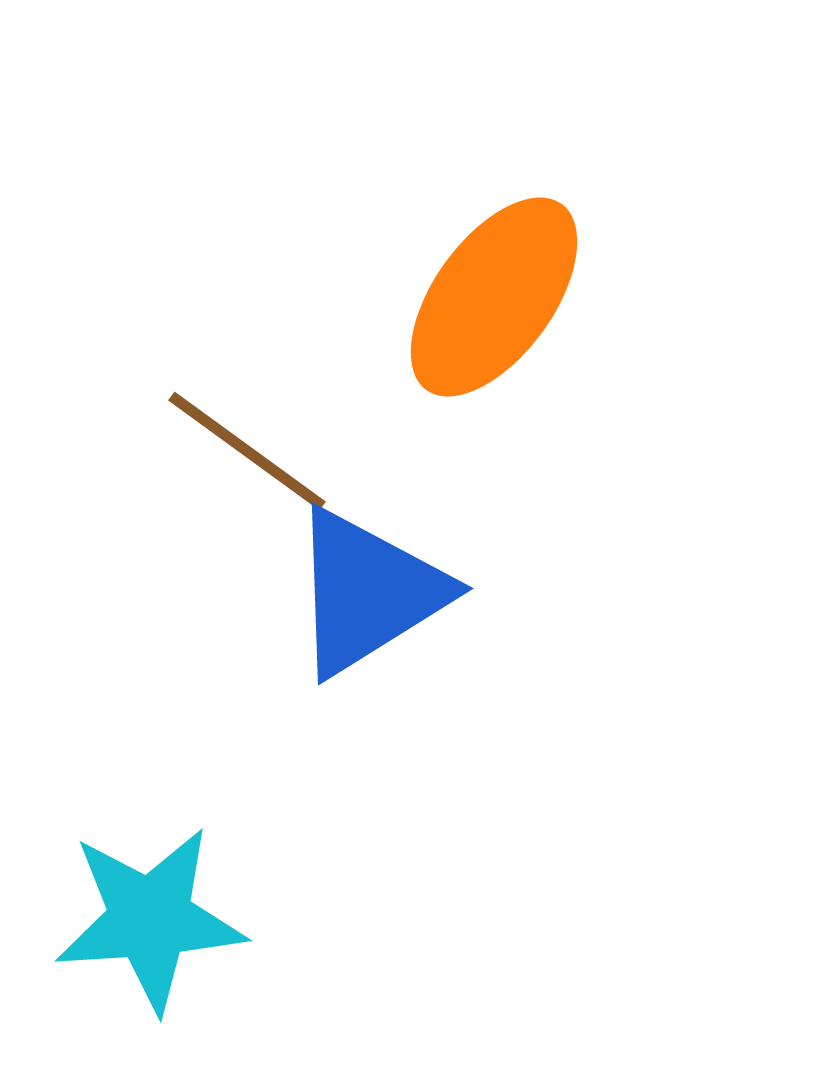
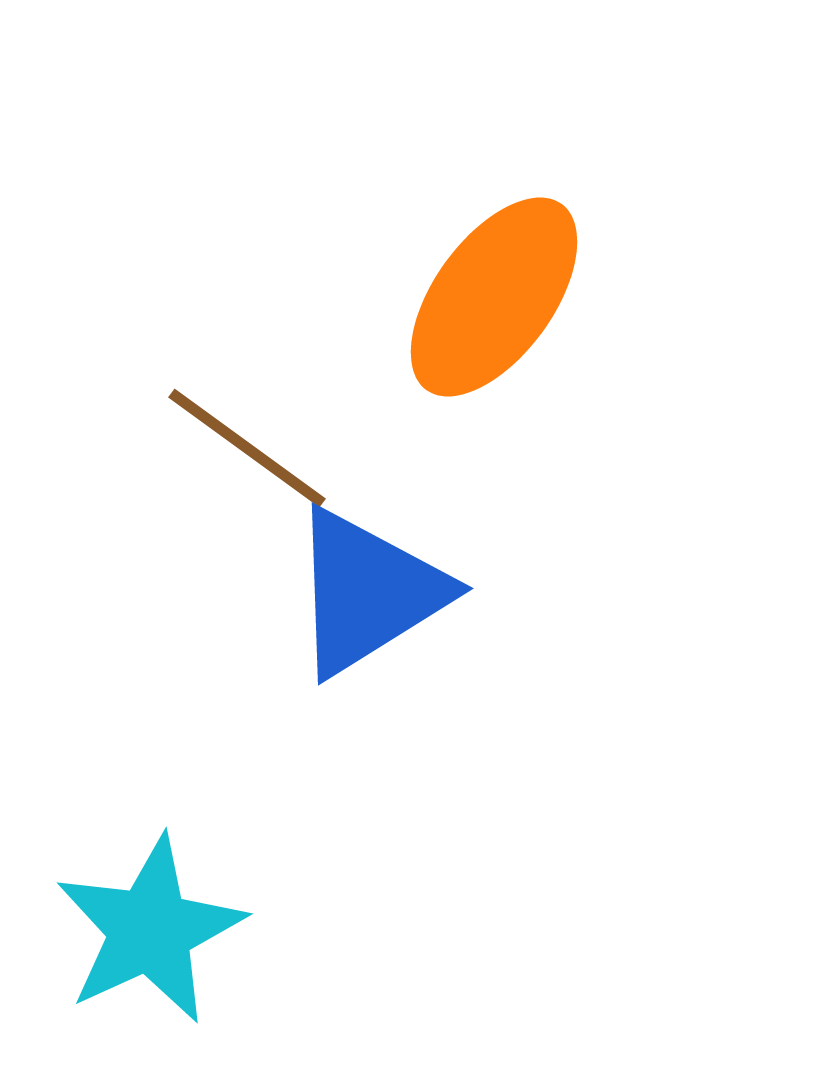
brown line: moved 3 px up
cyan star: moved 11 px down; rotated 21 degrees counterclockwise
